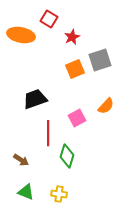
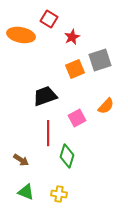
black trapezoid: moved 10 px right, 3 px up
